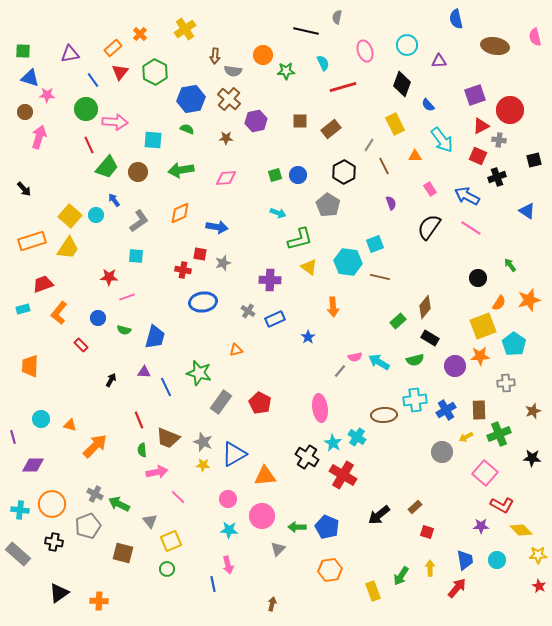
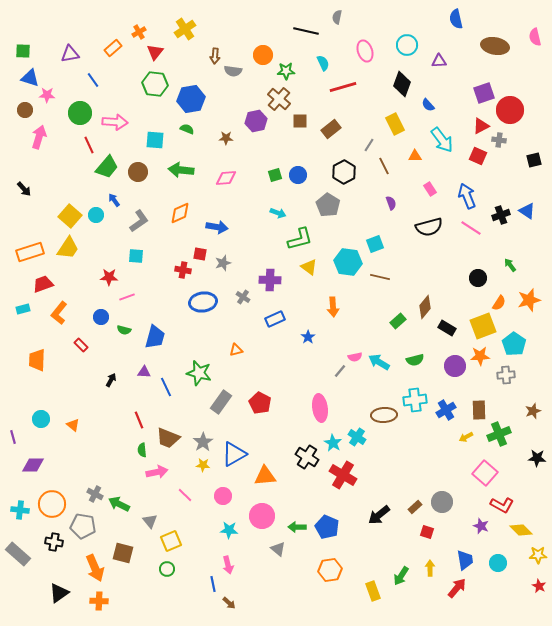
orange cross at (140, 34): moved 1 px left, 2 px up; rotated 16 degrees clockwise
red triangle at (120, 72): moved 35 px right, 20 px up
green hexagon at (155, 72): moved 12 px down; rotated 20 degrees counterclockwise
purple square at (475, 95): moved 9 px right, 2 px up
brown cross at (229, 99): moved 50 px right
green circle at (86, 109): moved 6 px left, 4 px down
brown circle at (25, 112): moved 2 px up
cyan square at (153, 140): moved 2 px right
green arrow at (181, 170): rotated 15 degrees clockwise
black cross at (497, 177): moved 4 px right, 38 px down
blue arrow at (467, 196): rotated 40 degrees clockwise
black semicircle at (429, 227): rotated 140 degrees counterclockwise
orange rectangle at (32, 241): moved 2 px left, 11 px down
gray cross at (248, 311): moved 5 px left, 14 px up
blue circle at (98, 318): moved 3 px right, 1 px up
black rectangle at (430, 338): moved 17 px right, 10 px up
orange trapezoid at (30, 366): moved 7 px right, 6 px up
gray cross at (506, 383): moved 8 px up
orange triangle at (70, 425): moved 3 px right; rotated 24 degrees clockwise
gray star at (203, 442): rotated 18 degrees clockwise
orange arrow at (95, 446): moved 122 px down; rotated 112 degrees clockwise
gray circle at (442, 452): moved 50 px down
black star at (532, 458): moved 5 px right
pink line at (178, 497): moved 7 px right, 2 px up
pink circle at (228, 499): moved 5 px left, 3 px up
gray pentagon at (88, 526): moved 5 px left; rotated 30 degrees clockwise
purple star at (481, 526): rotated 21 degrees clockwise
gray triangle at (278, 549): rotated 35 degrees counterclockwise
cyan circle at (497, 560): moved 1 px right, 3 px down
brown arrow at (272, 604): moved 43 px left, 1 px up; rotated 120 degrees clockwise
